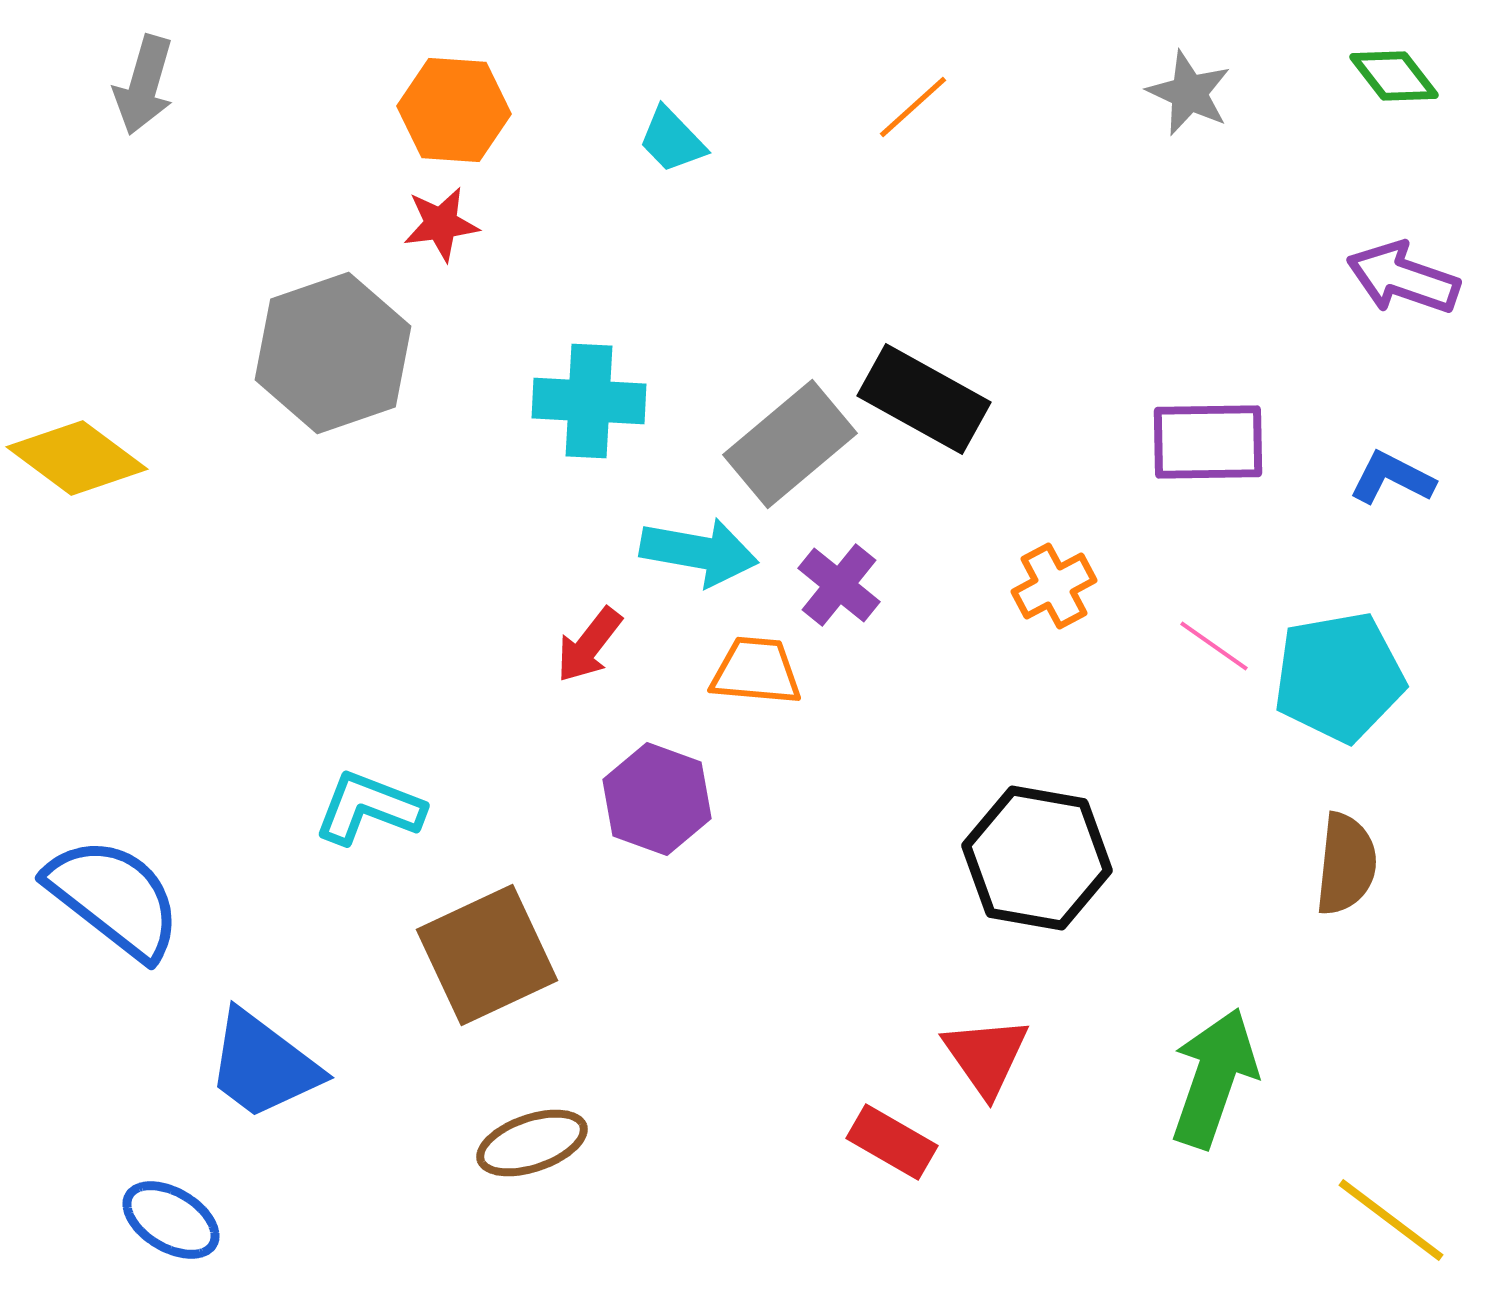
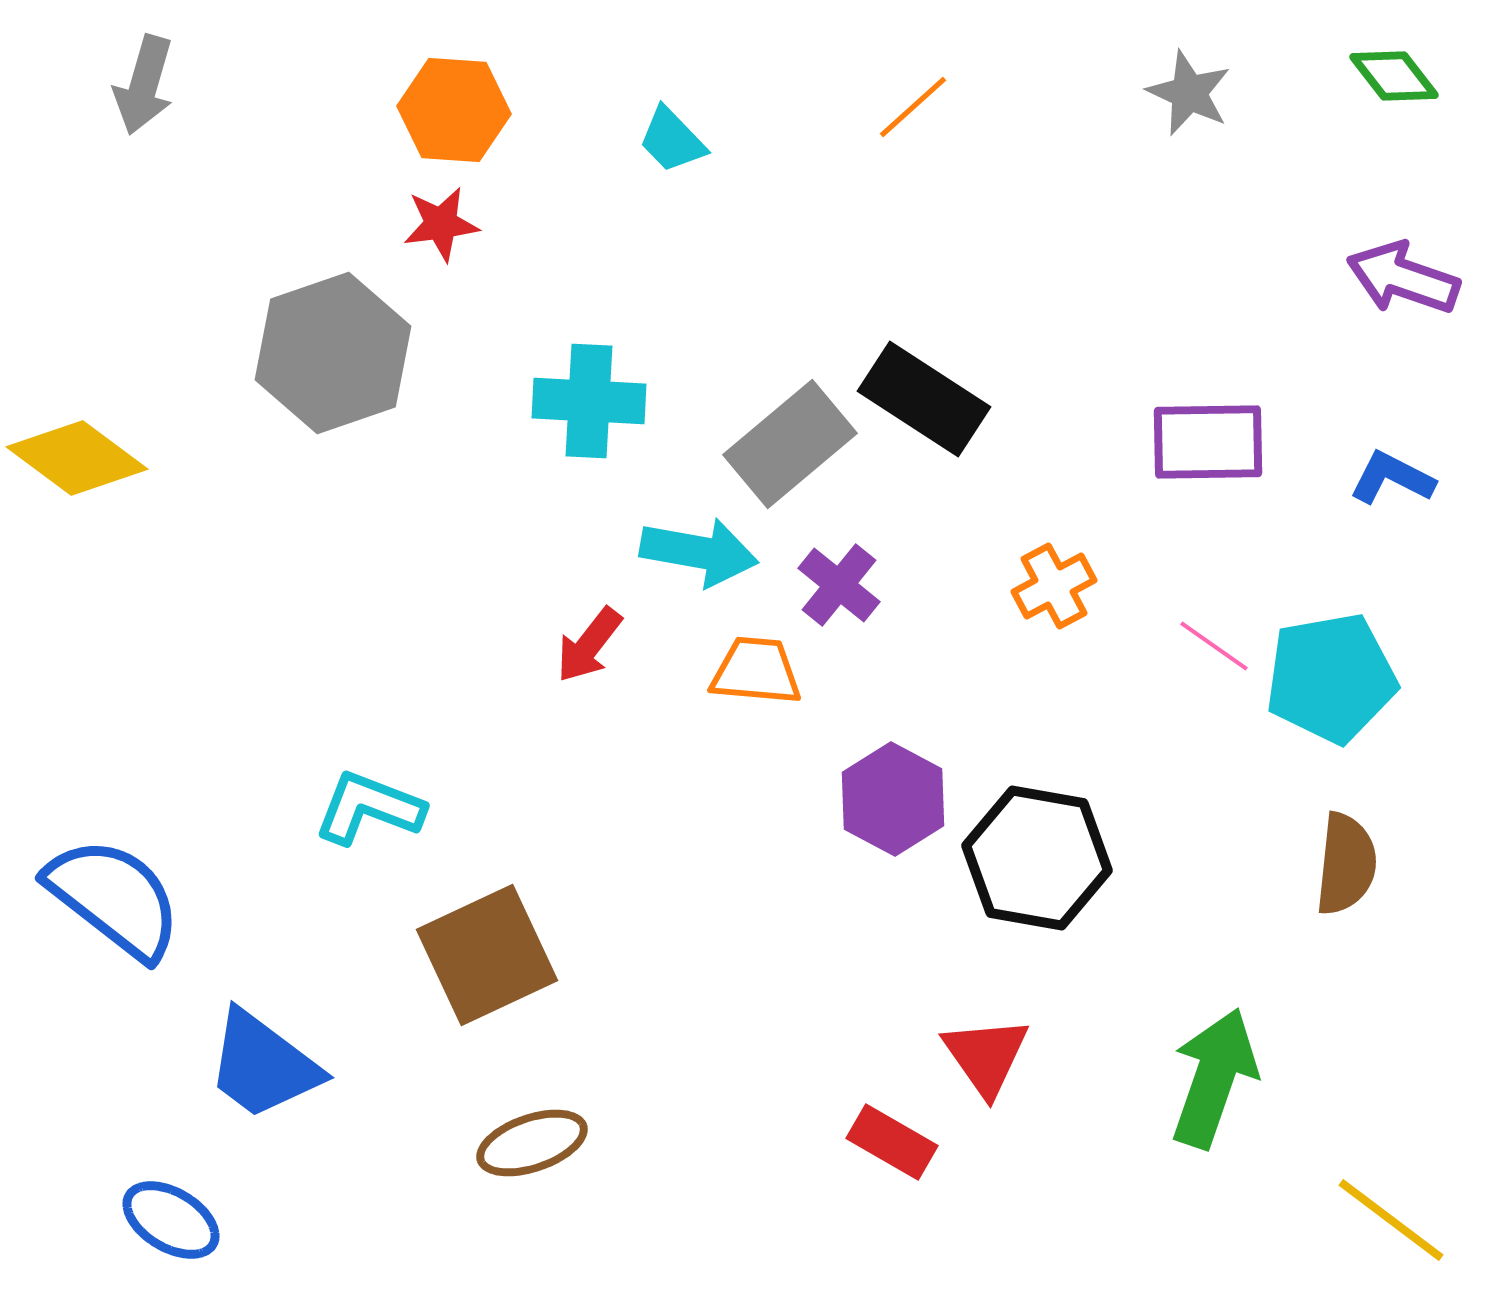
black rectangle: rotated 4 degrees clockwise
cyan pentagon: moved 8 px left, 1 px down
purple hexagon: moved 236 px right; rotated 8 degrees clockwise
